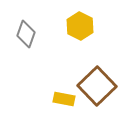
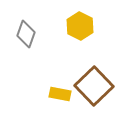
brown square: moved 3 px left
yellow rectangle: moved 4 px left, 5 px up
